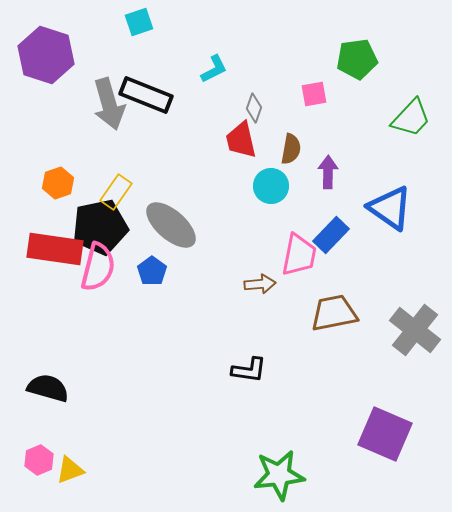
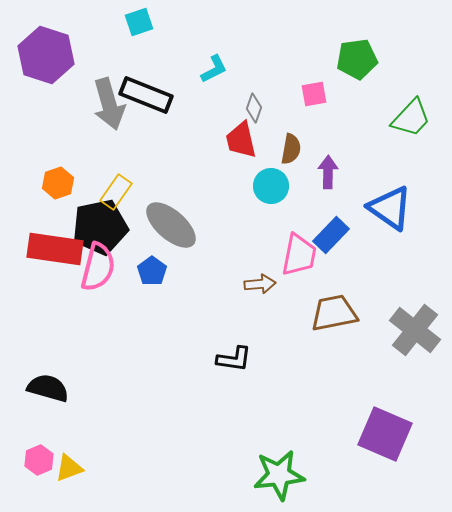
black L-shape: moved 15 px left, 11 px up
yellow triangle: moved 1 px left, 2 px up
